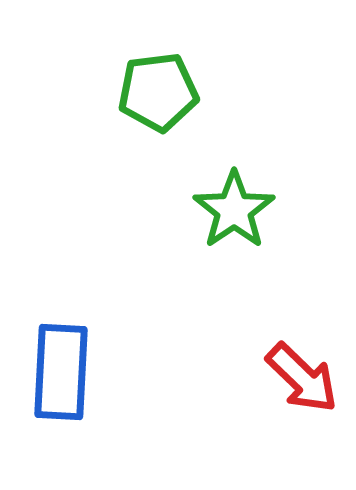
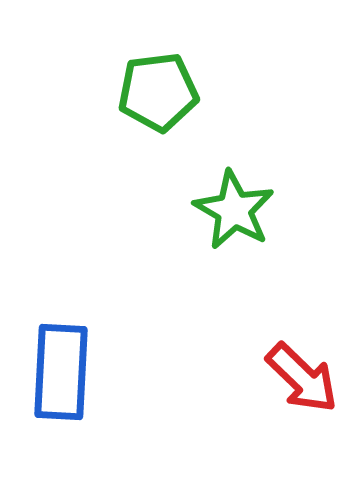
green star: rotated 8 degrees counterclockwise
